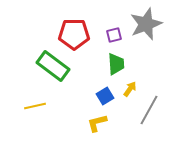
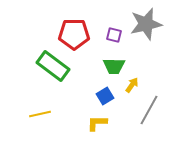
gray star: rotated 8 degrees clockwise
purple square: rotated 28 degrees clockwise
green trapezoid: moved 2 px left, 2 px down; rotated 95 degrees clockwise
yellow arrow: moved 2 px right, 4 px up
yellow line: moved 5 px right, 8 px down
yellow L-shape: rotated 15 degrees clockwise
